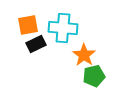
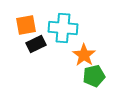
orange square: moved 2 px left
